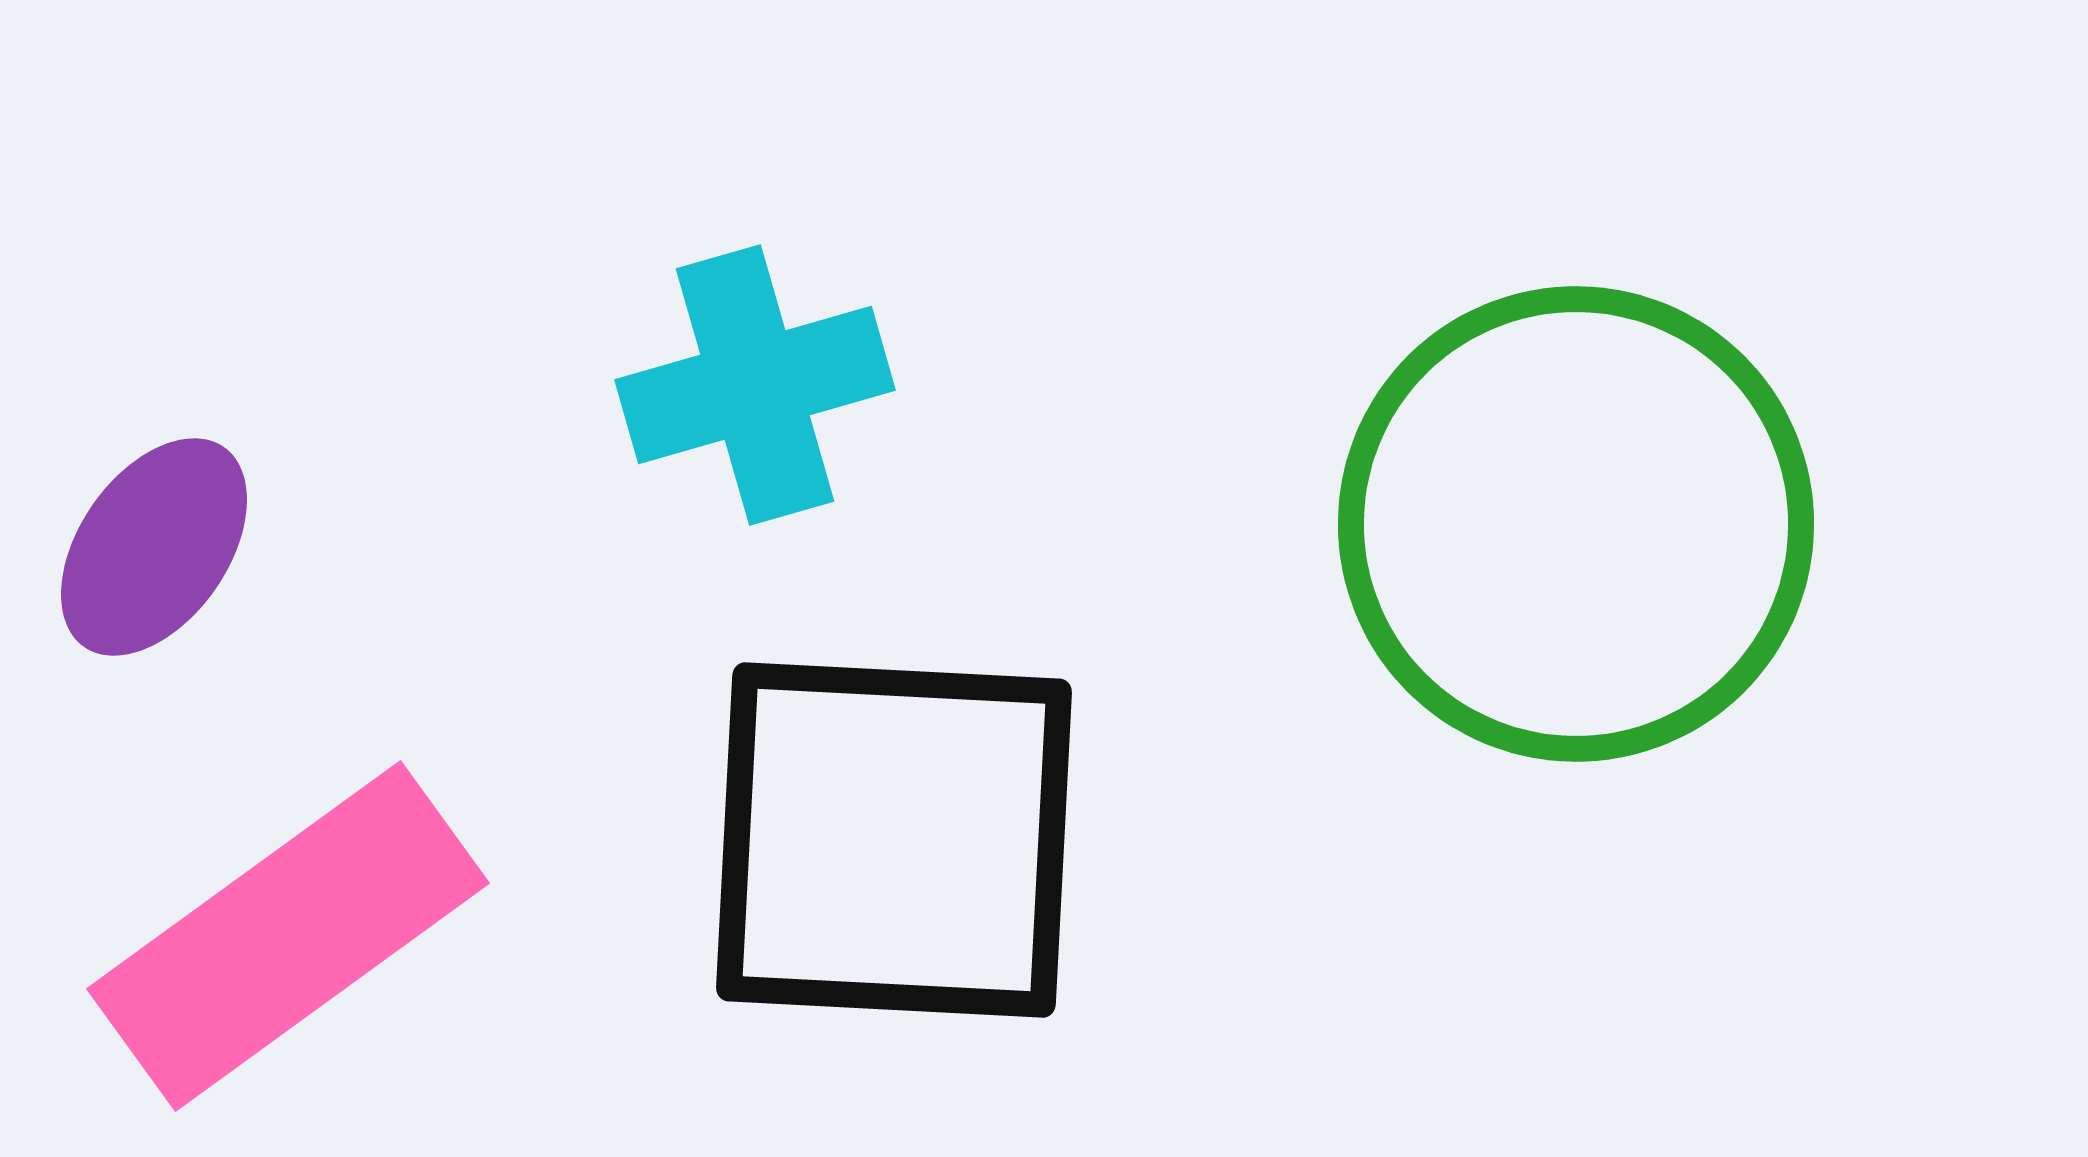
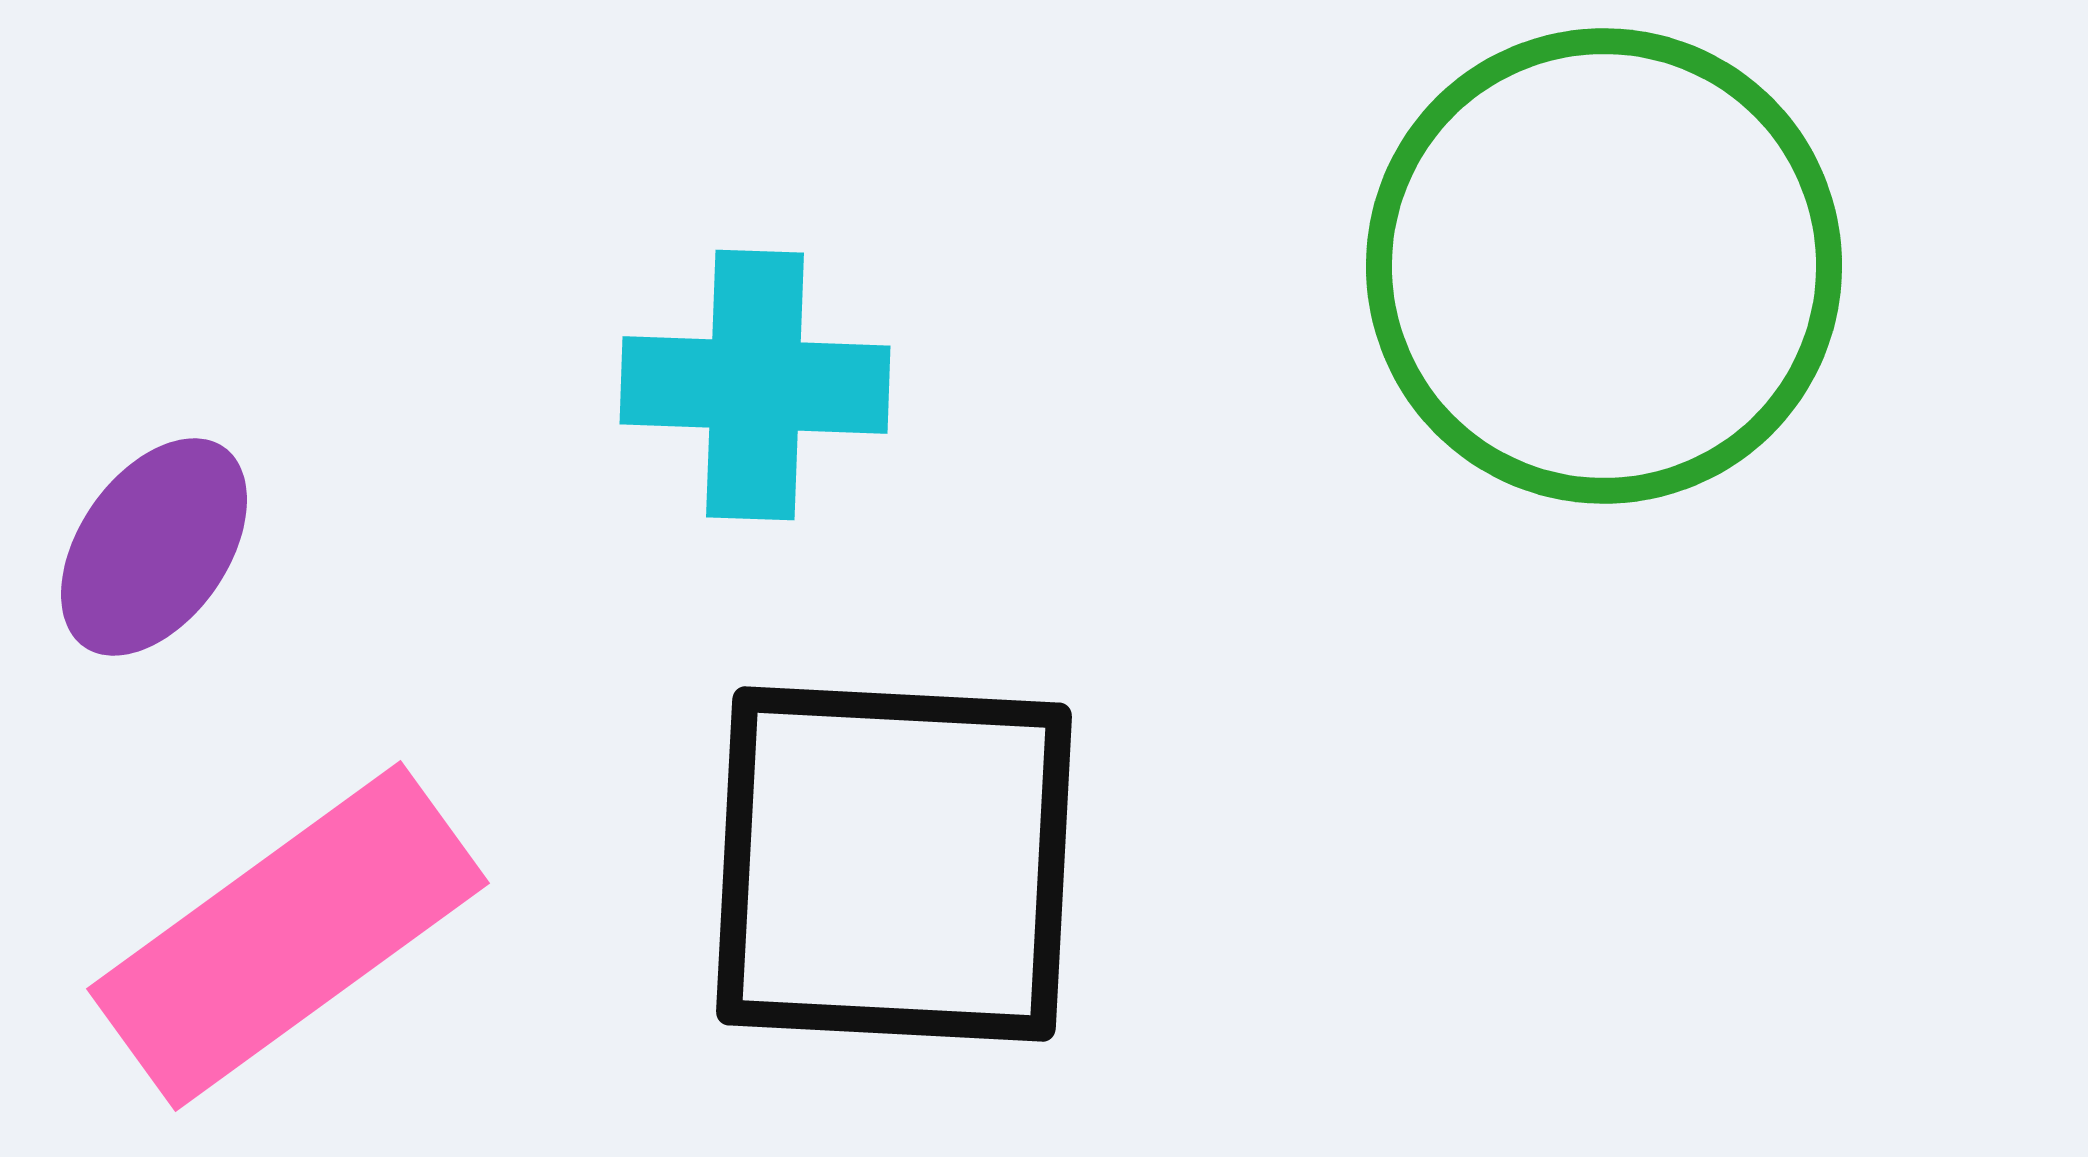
cyan cross: rotated 18 degrees clockwise
green circle: moved 28 px right, 258 px up
black square: moved 24 px down
